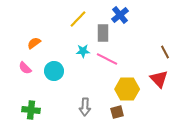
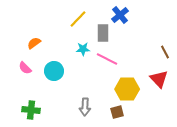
cyan star: moved 2 px up
